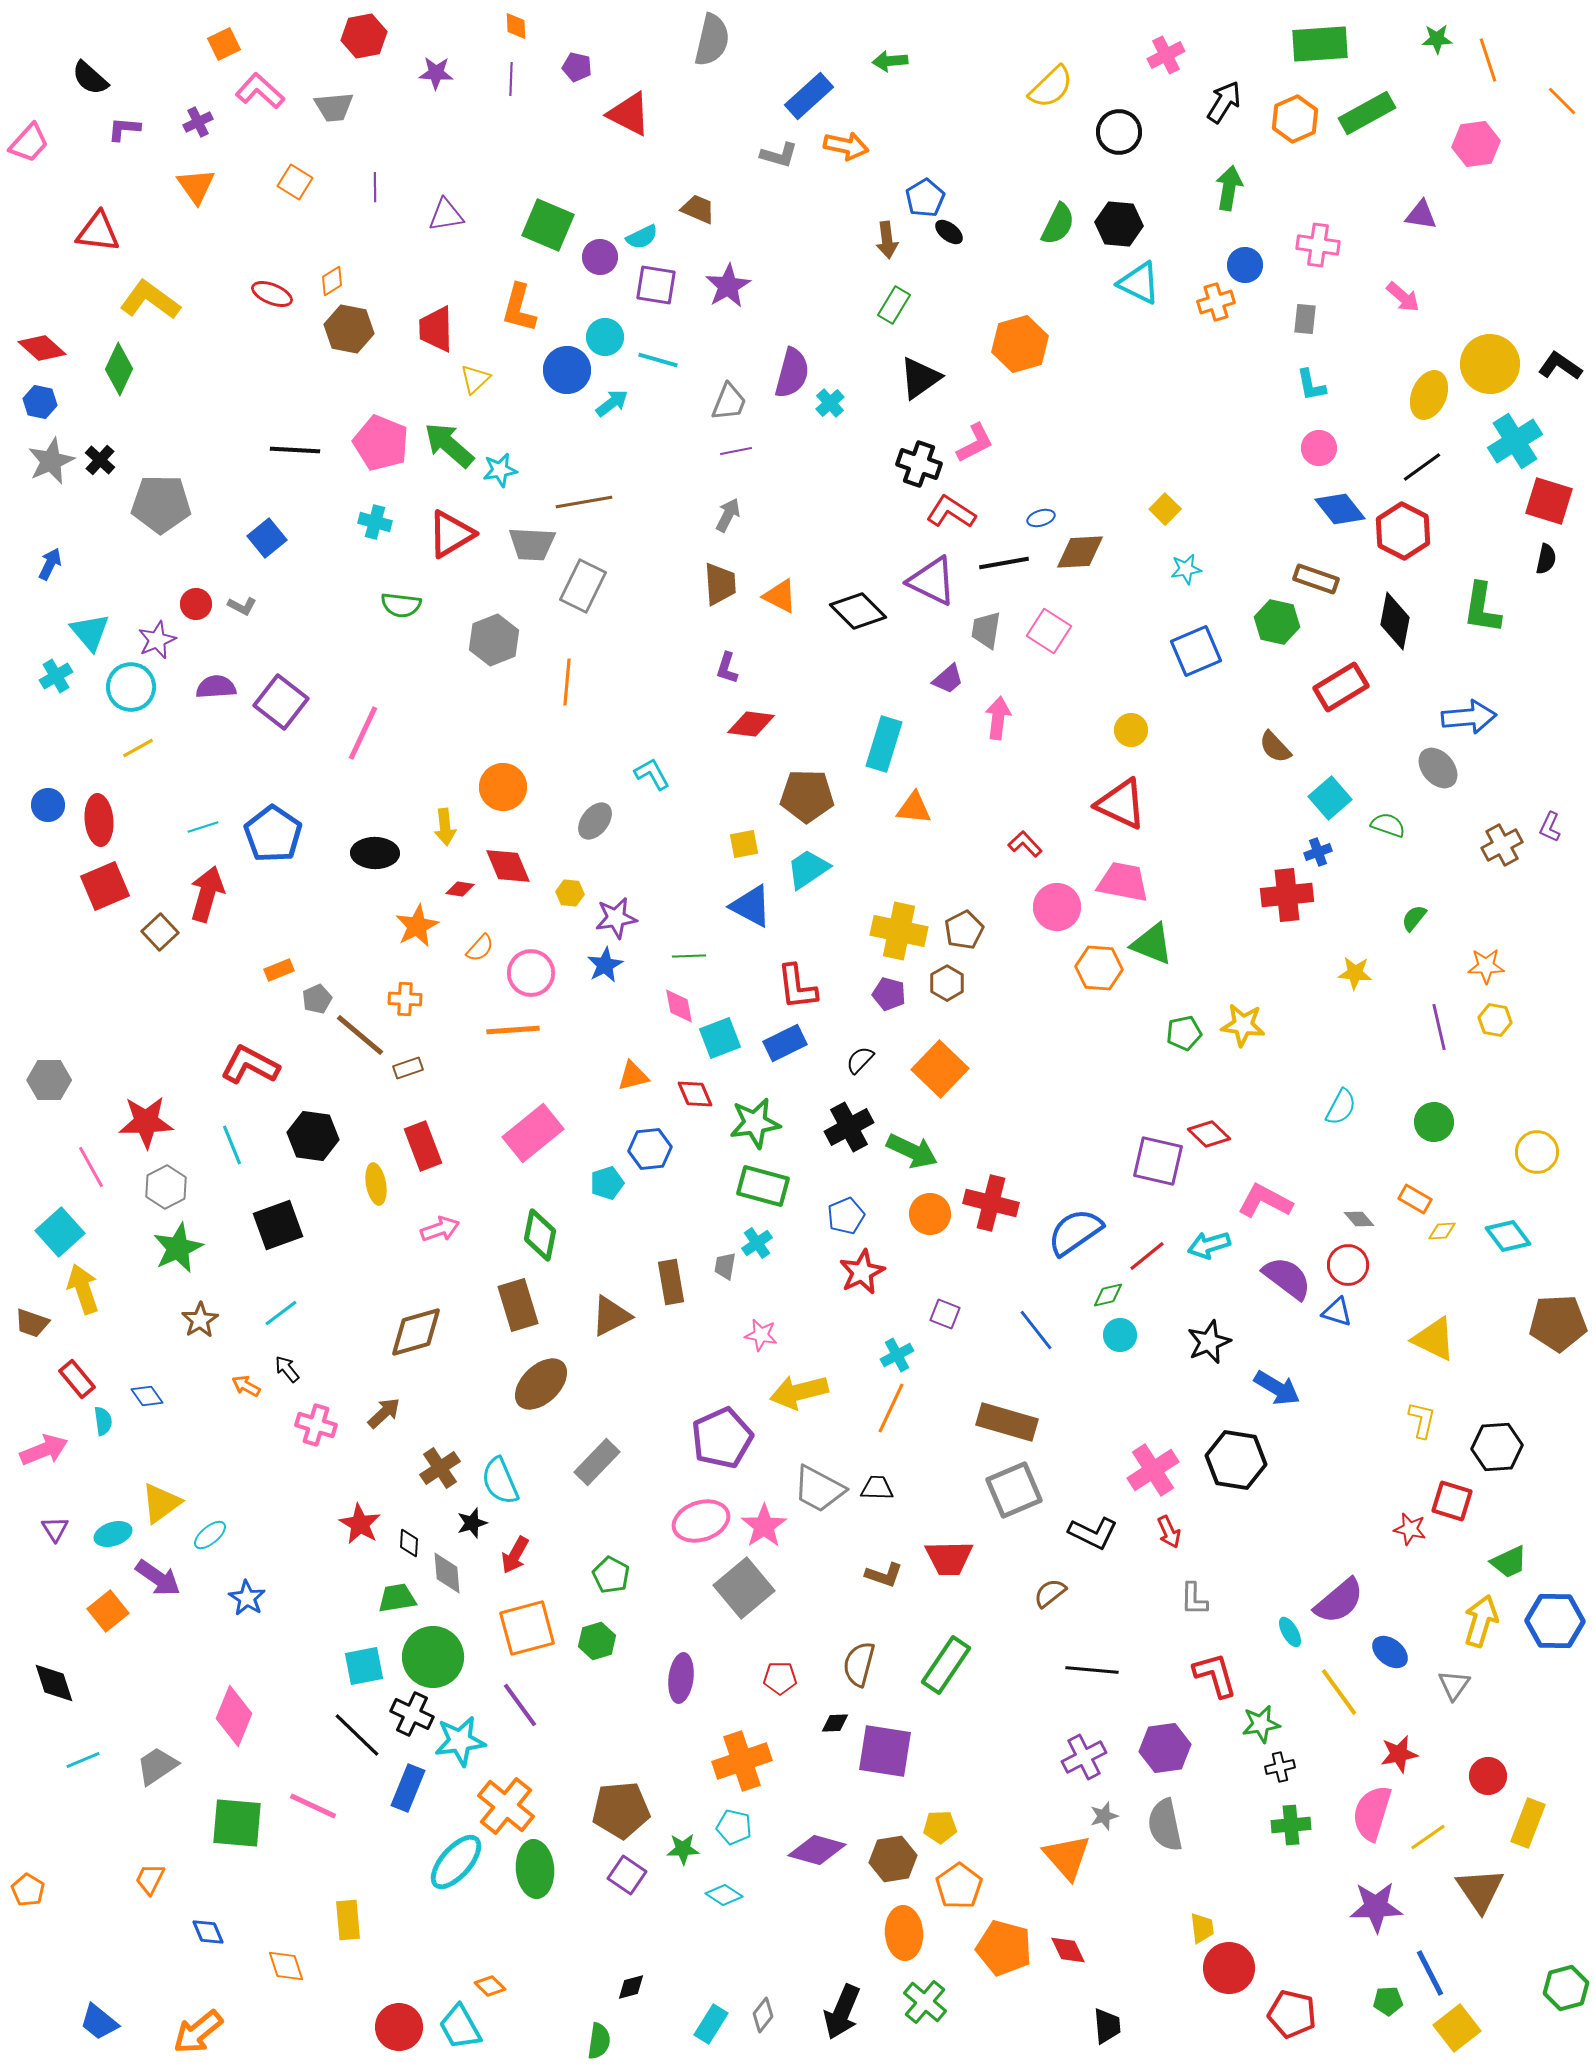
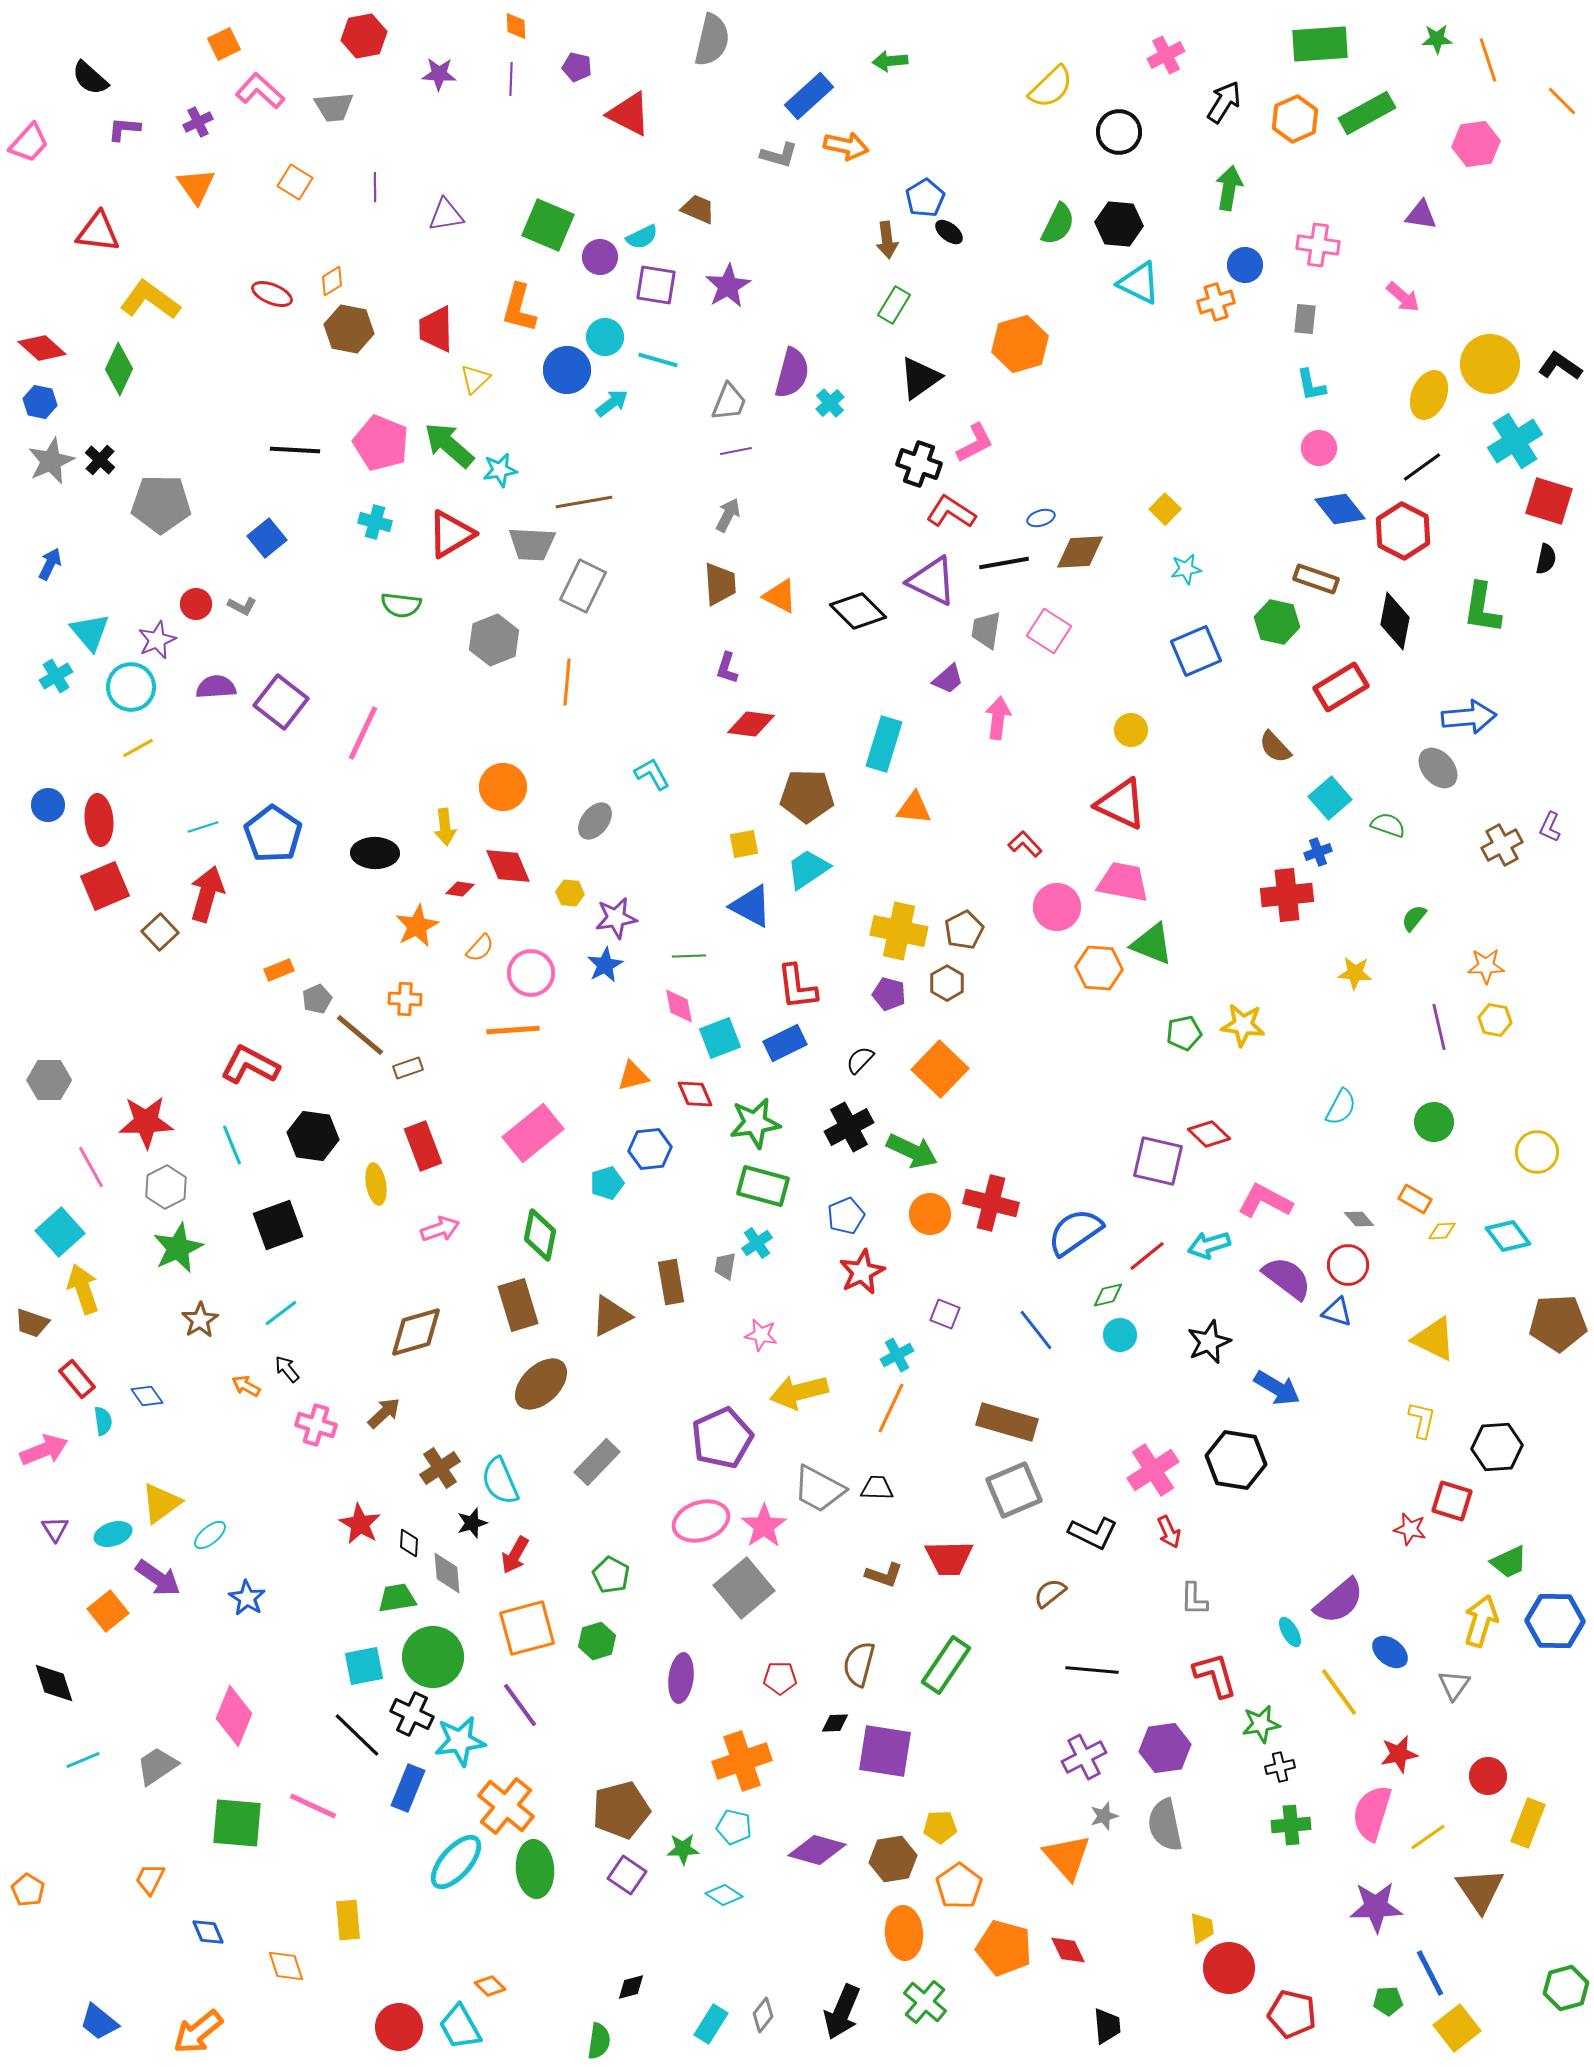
purple star at (436, 73): moved 3 px right, 1 px down
brown pentagon at (621, 1810): rotated 10 degrees counterclockwise
